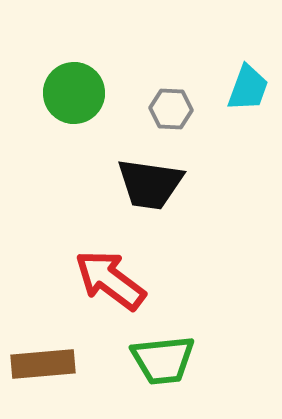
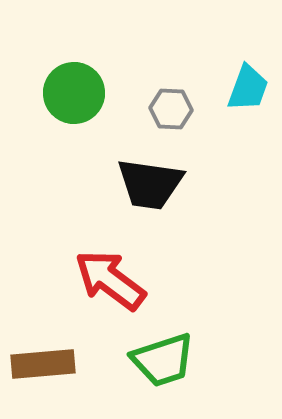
green trapezoid: rotated 12 degrees counterclockwise
